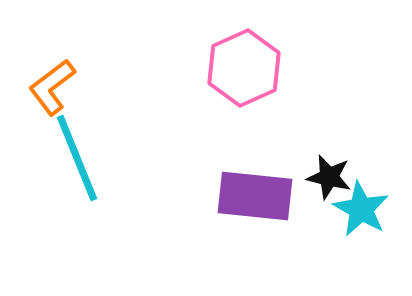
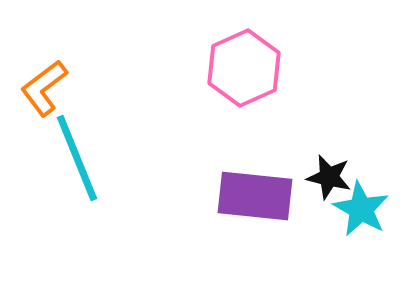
orange L-shape: moved 8 px left, 1 px down
